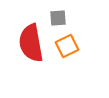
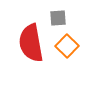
orange square: rotated 20 degrees counterclockwise
